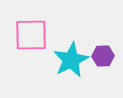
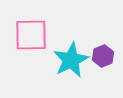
purple hexagon: rotated 20 degrees counterclockwise
